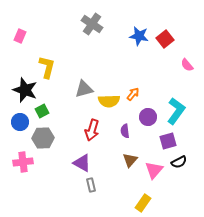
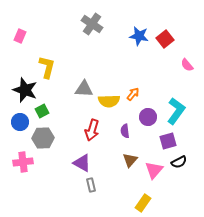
gray triangle: rotated 18 degrees clockwise
